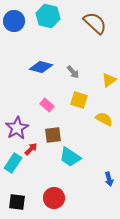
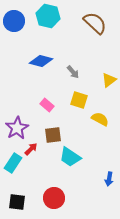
blue diamond: moved 6 px up
yellow semicircle: moved 4 px left
blue arrow: rotated 24 degrees clockwise
